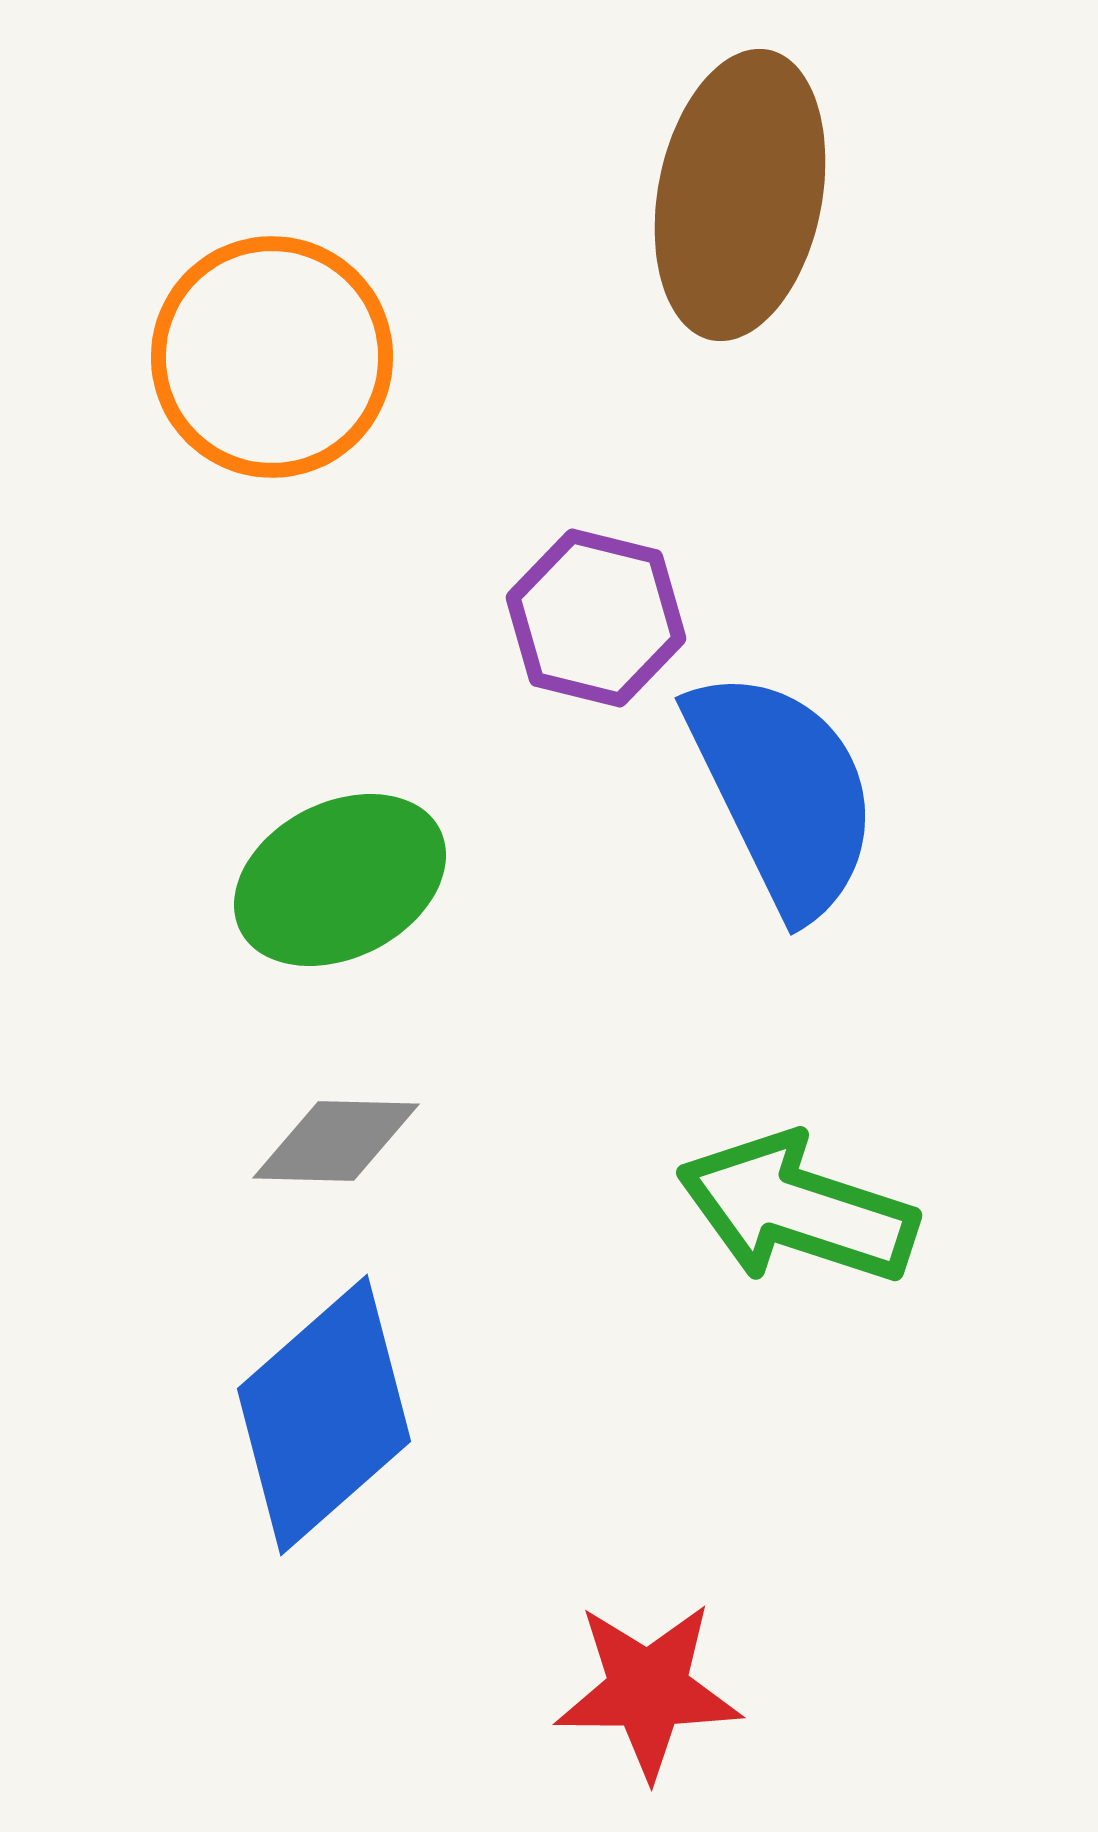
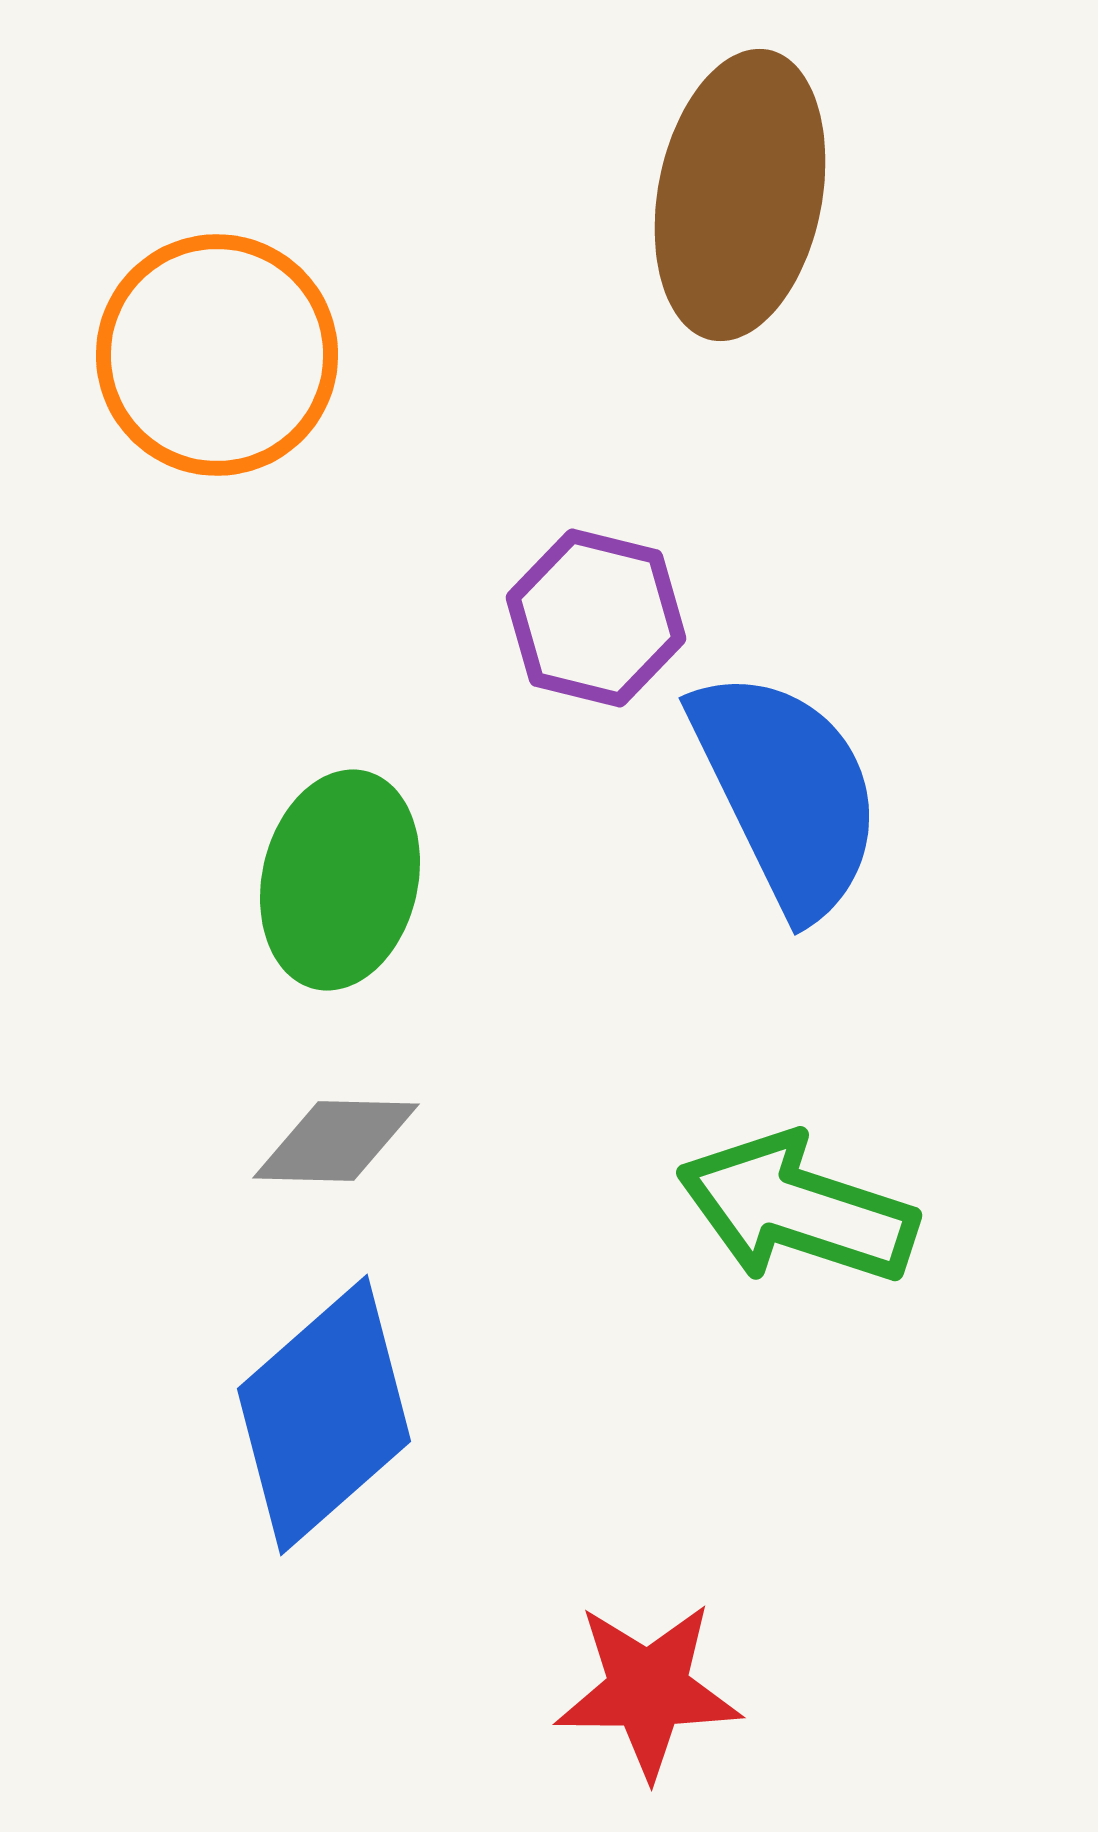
orange circle: moved 55 px left, 2 px up
blue semicircle: moved 4 px right
green ellipse: rotated 50 degrees counterclockwise
